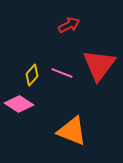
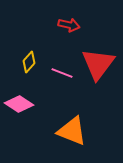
red arrow: rotated 40 degrees clockwise
red triangle: moved 1 px left, 1 px up
yellow diamond: moved 3 px left, 13 px up
